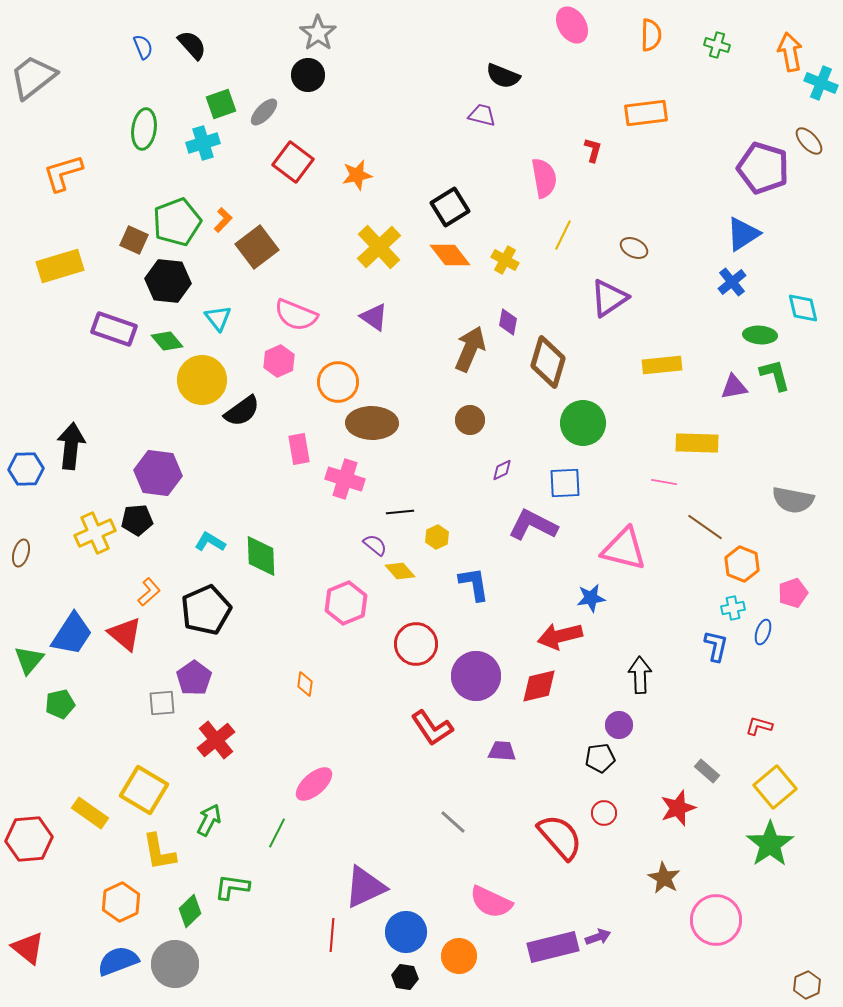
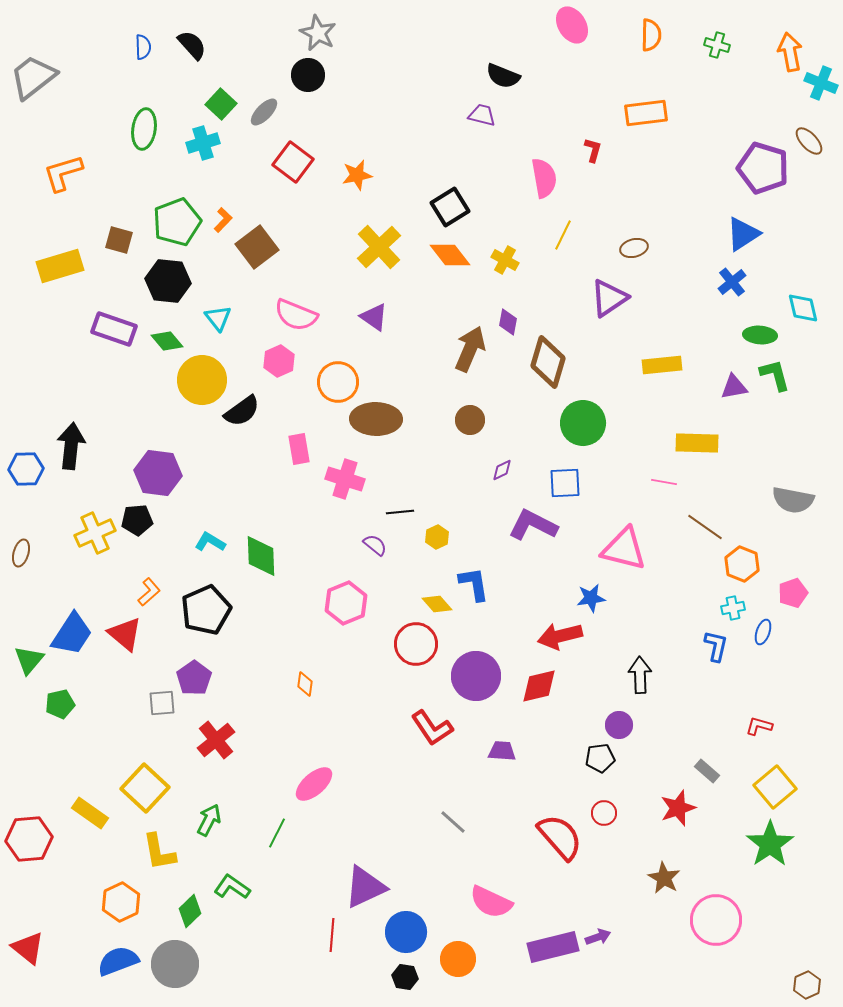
gray star at (318, 33): rotated 9 degrees counterclockwise
blue semicircle at (143, 47): rotated 20 degrees clockwise
green square at (221, 104): rotated 28 degrees counterclockwise
brown square at (134, 240): moved 15 px left; rotated 8 degrees counterclockwise
brown ellipse at (634, 248): rotated 40 degrees counterclockwise
brown ellipse at (372, 423): moved 4 px right, 4 px up
yellow diamond at (400, 571): moved 37 px right, 33 px down
yellow square at (144, 790): moved 1 px right, 2 px up; rotated 12 degrees clockwise
green L-shape at (232, 887): rotated 27 degrees clockwise
orange circle at (459, 956): moved 1 px left, 3 px down
